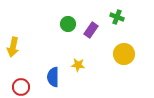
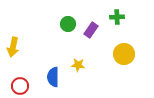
green cross: rotated 24 degrees counterclockwise
red circle: moved 1 px left, 1 px up
